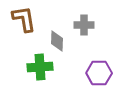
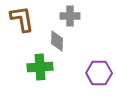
brown L-shape: moved 2 px left
gray cross: moved 14 px left, 9 px up
